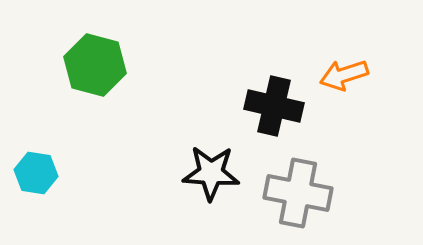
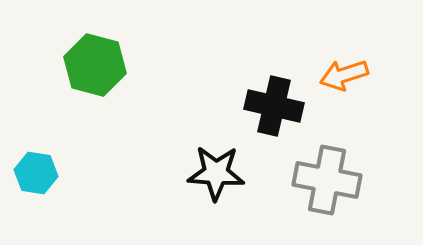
black star: moved 5 px right
gray cross: moved 29 px right, 13 px up
